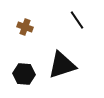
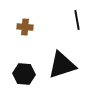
black line: rotated 24 degrees clockwise
brown cross: rotated 14 degrees counterclockwise
